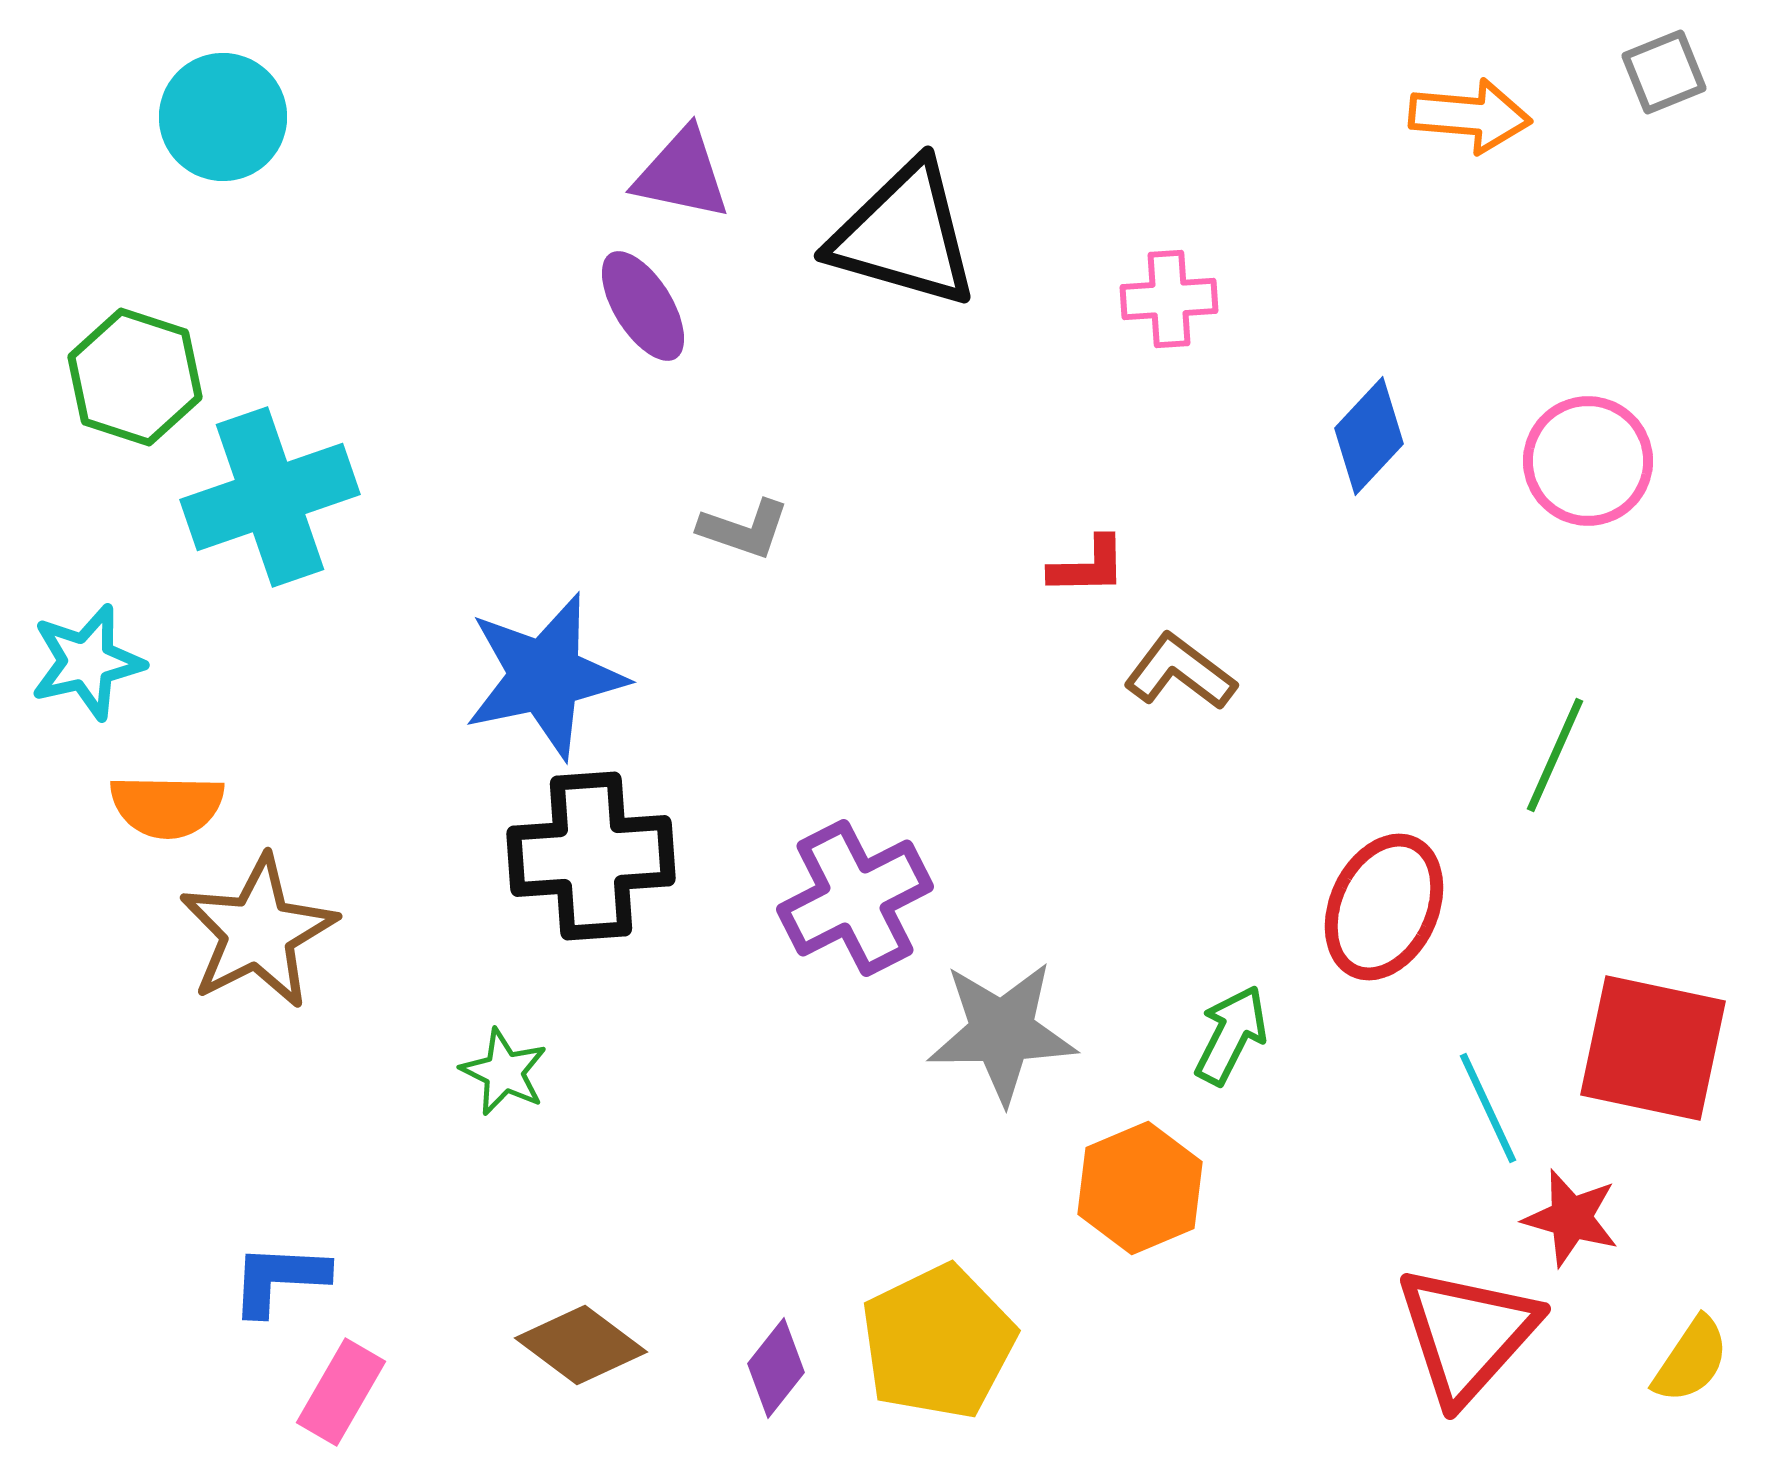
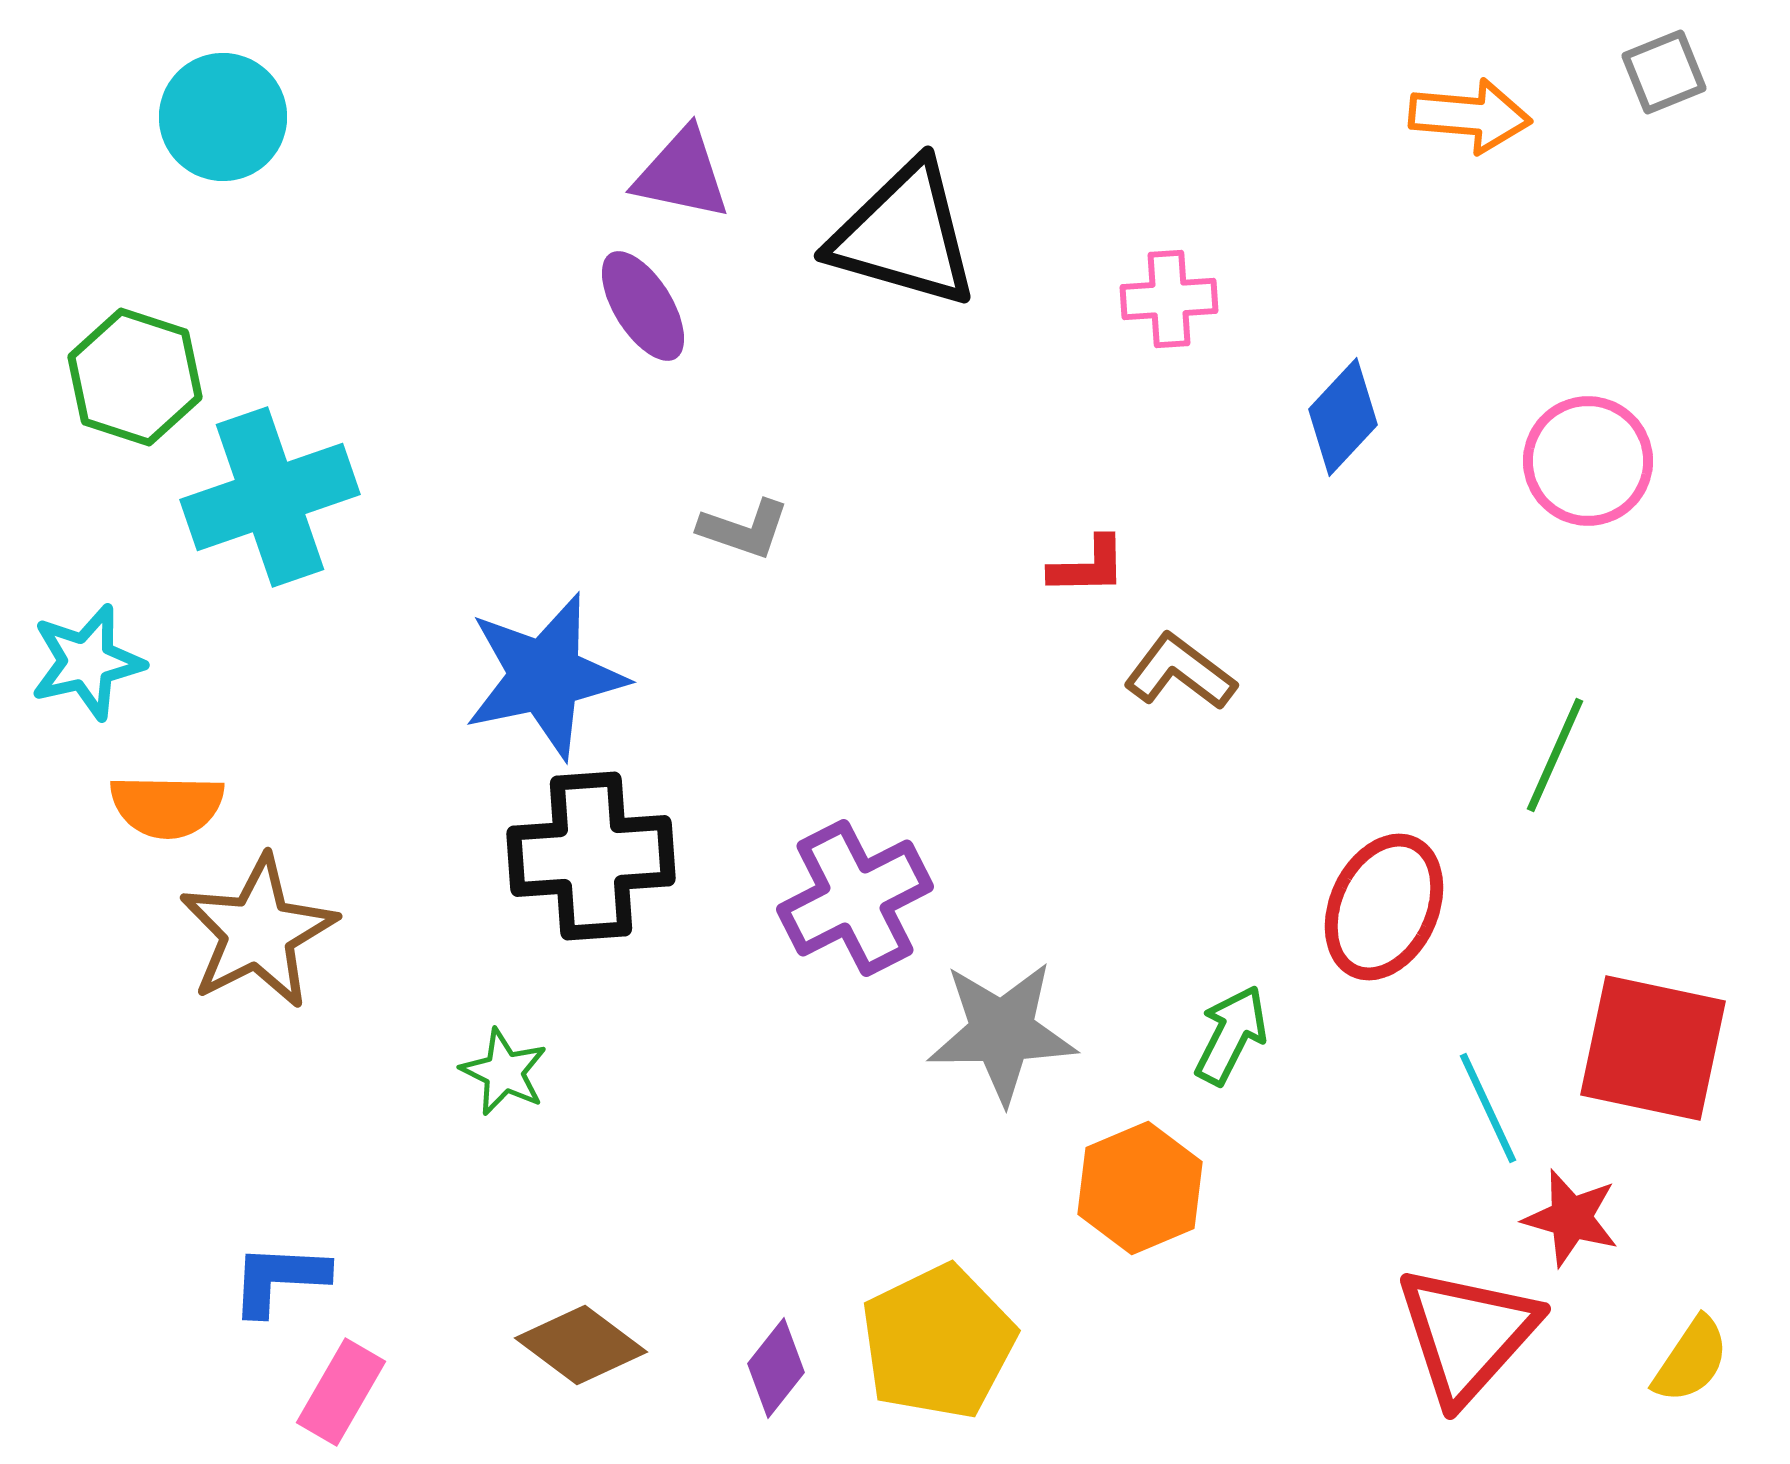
blue diamond: moved 26 px left, 19 px up
